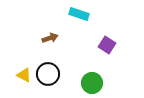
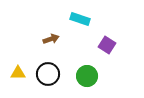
cyan rectangle: moved 1 px right, 5 px down
brown arrow: moved 1 px right, 1 px down
yellow triangle: moved 6 px left, 2 px up; rotated 28 degrees counterclockwise
green circle: moved 5 px left, 7 px up
